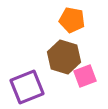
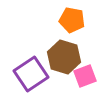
purple square: moved 4 px right, 13 px up; rotated 12 degrees counterclockwise
